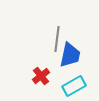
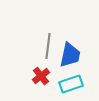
gray line: moved 9 px left, 7 px down
cyan rectangle: moved 3 px left, 2 px up; rotated 10 degrees clockwise
